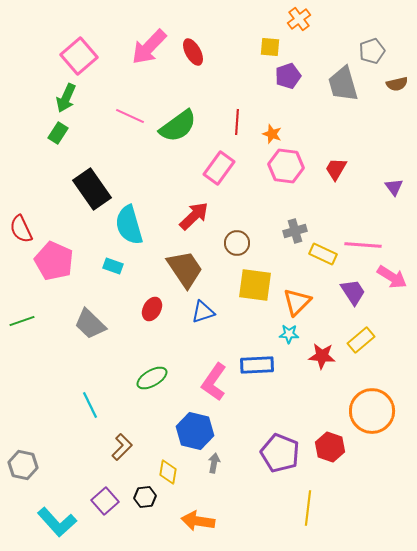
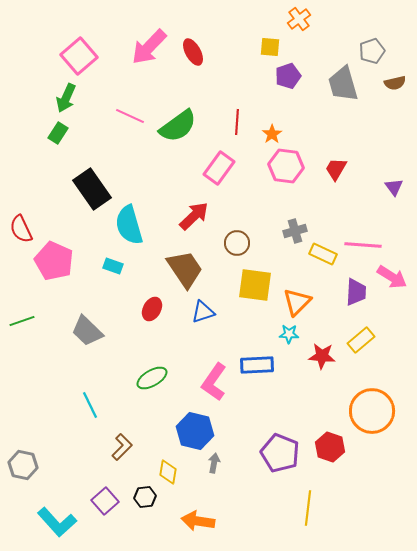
brown semicircle at (397, 84): moved 2 px left, 1 px up
orange star at (272, 134): rotated 18 degrees clockwise
purple trapezoid at (353, 292): moved 3 px right; rotated 36 degrees clockwise
gray trapezoid at (90, 324): moved 3 px left, 7 px down
